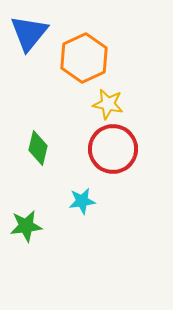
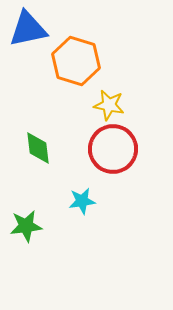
blue triangle: moved 1 px left, 4 px up; rotated 39 degrees clockwise
orange hexagon: moved 8 px left, 3 px down; rotated 18 degrees counterclockwise
yellow star: moved 1 px right, 1 px down
green diamond: rotated 20 degrees counterclockwise
